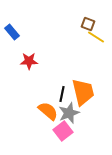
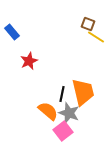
red star: rotated 24 degrees counterclockwise
gray star: rotated 30 degrees counterclockwise
